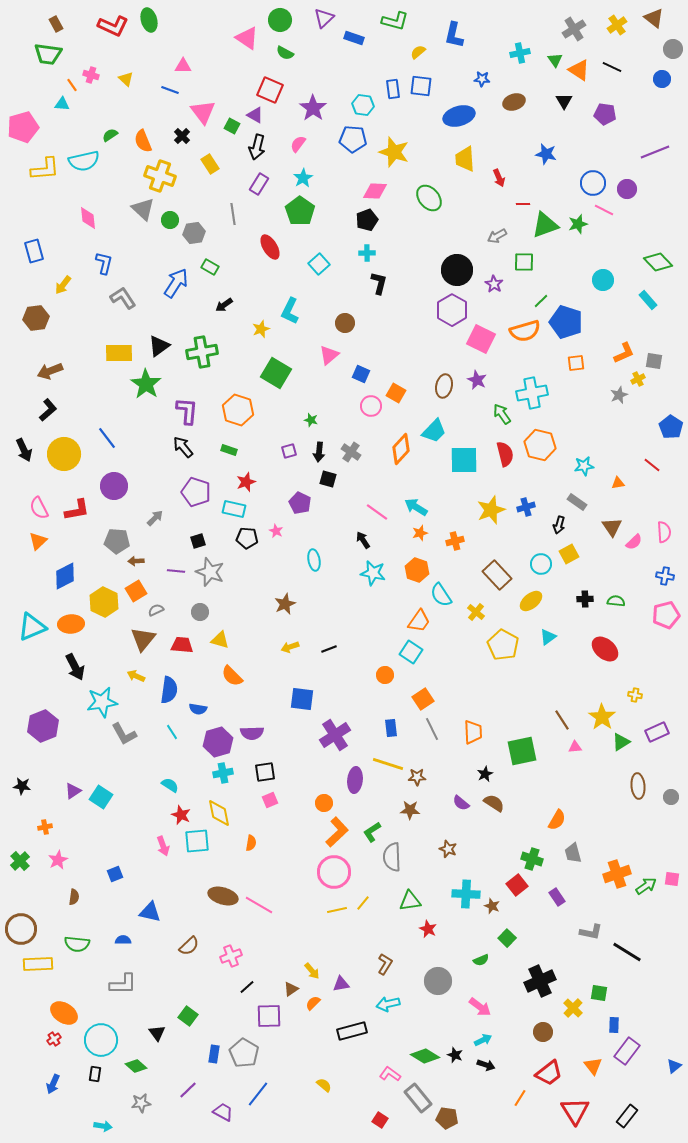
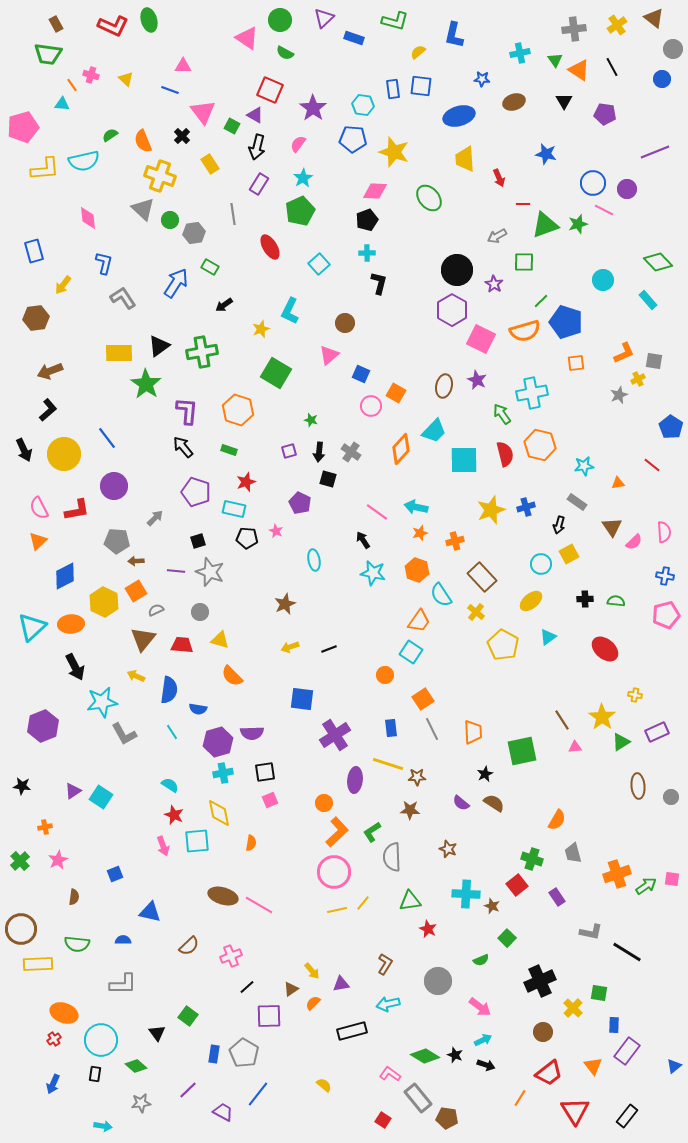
gray cross at (574, 29): rotated 25 degrees clockwise
black line at (612, 67): rotated 36 degrees clockwise
green pentagon at (300, 211): rotated 12 degrees clockwise
cyan arrow at (416, 507): rotated 20 degrees counterclockwise
brown rectangle at (497, 575): moved 15 px left, 2 px down
cyan triangle at (32, 627): rotated 20 degrees counterclockwise
red star at (181, 815): moved 7 px left
orange ellipse at (64, 1013): rotated 12 degrees counterclockwise
red square at (380, 1120): moved 3 px right
